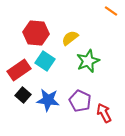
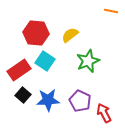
orange line: rotated 24 degrees counterclockwise
yellow semicircle: moved 3 px up
blue star: rotated 10 degrees counterclockwise
